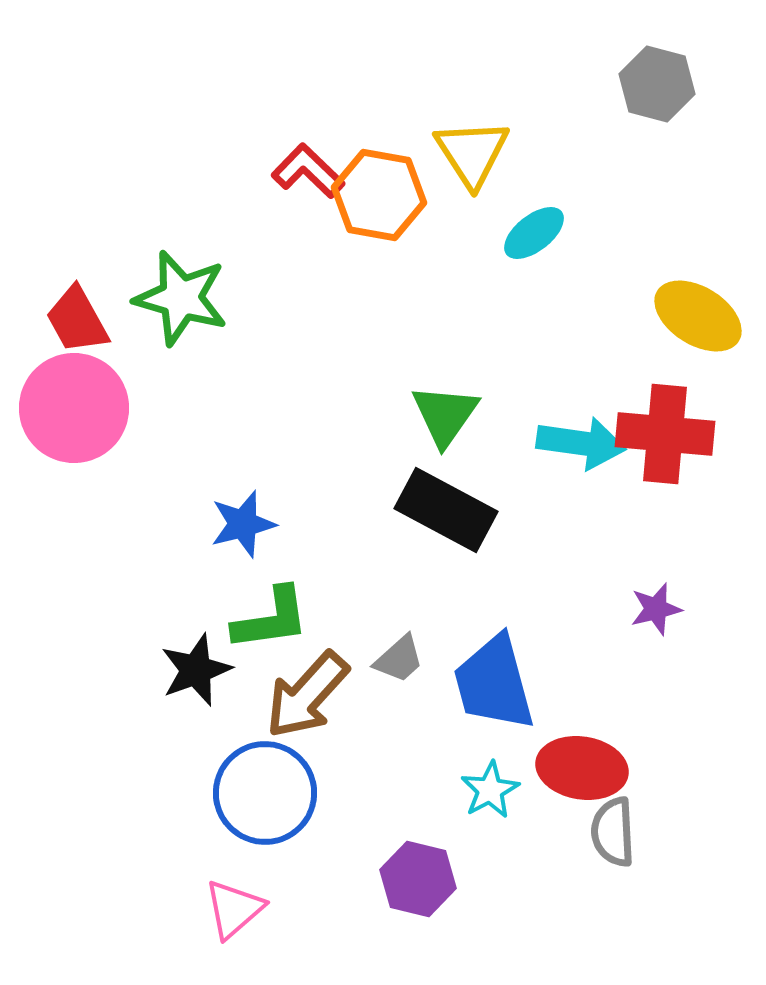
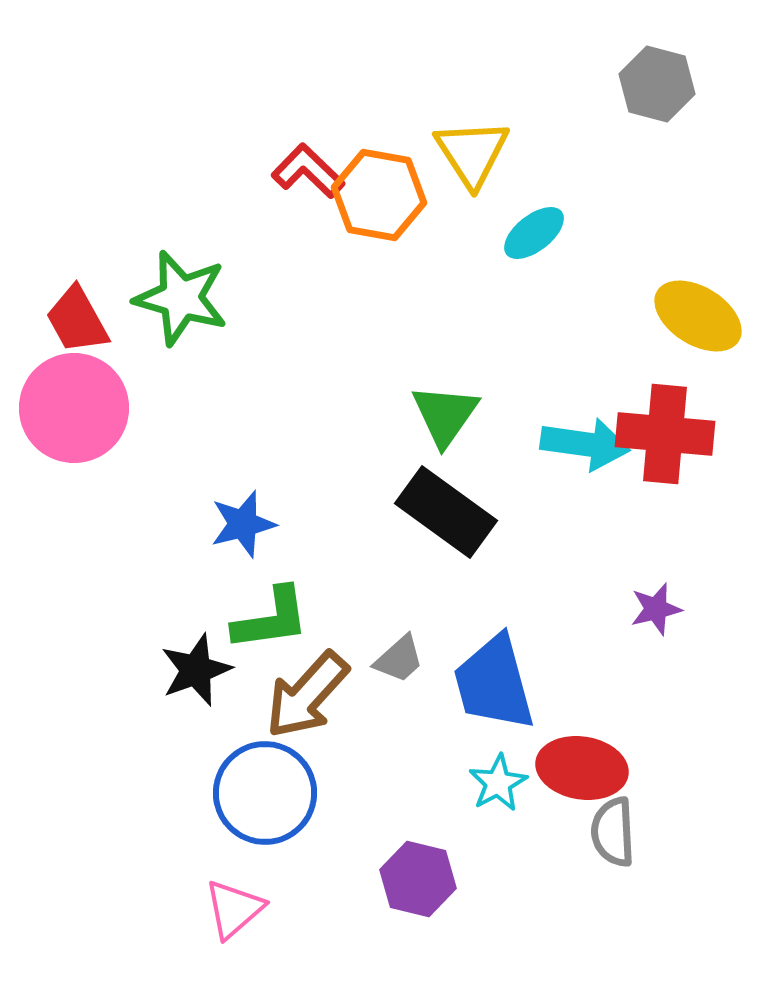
cyan arrow: moved 4 px right, 1 px down
black rectangle: moved 2 px down; rotated 8 degrees clockwise
cyan star: moved 8 px right, 7 px up
